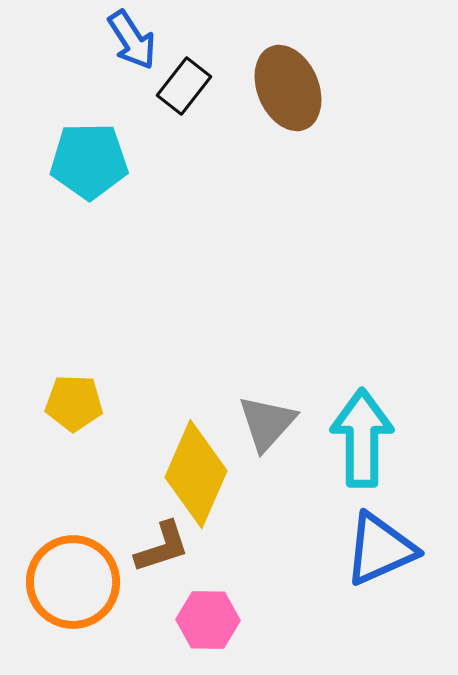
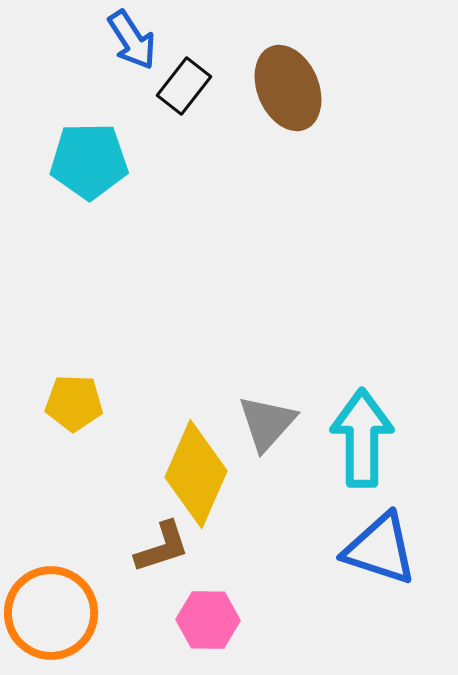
blue triangle: rotated 42 degrees clockwise
orange circle: moved 22 px left, 31 px down
